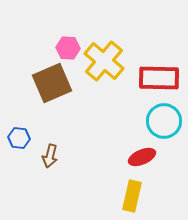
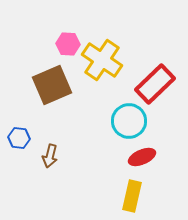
pink hexagon: moved 4 px up
yellow cross: moved 2 px left, 1 px up; rotated 6 degrees counterclockwise
red rectangle: moved 4 px left, 6 px down; rotated 45 degrees counterclockwise
brown square: moved 2 px down
cyan circle: moved 35 px left
